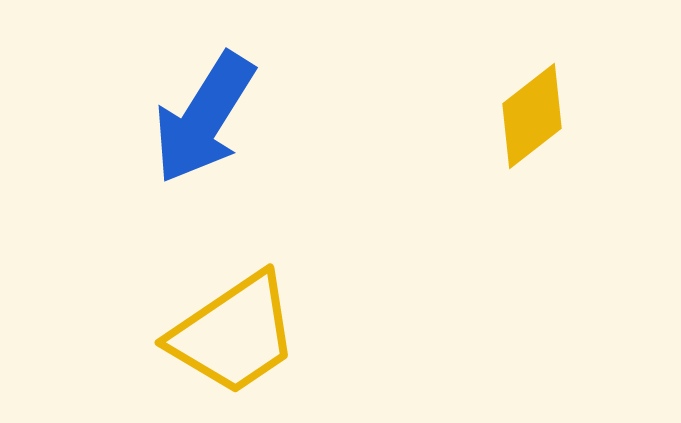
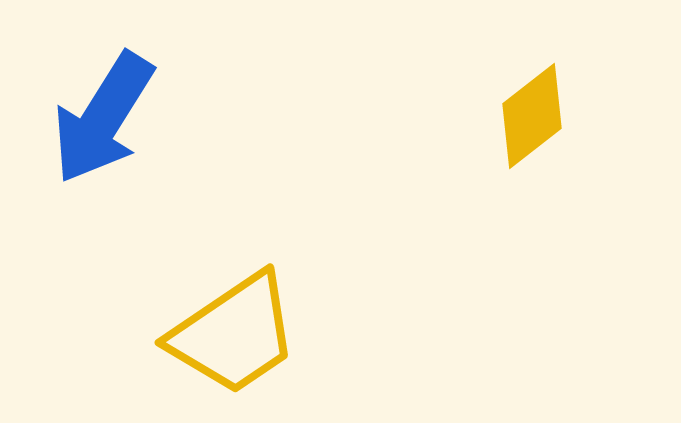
blue arrow: moved 101 px left
